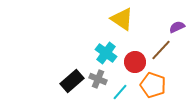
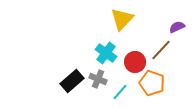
yellow triangle: rotated 40 degrees clockwise
orange pentagon: moved 1 px left, 2 px up
